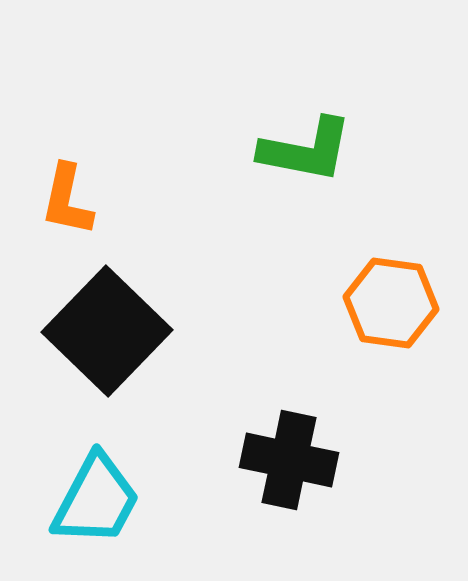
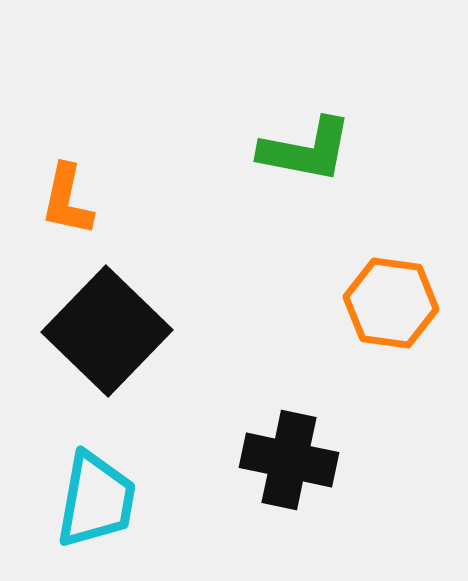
cyan trapezoid: rotated 18 degrees counterclockwise
